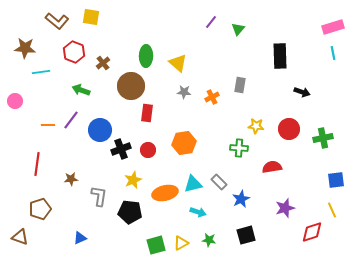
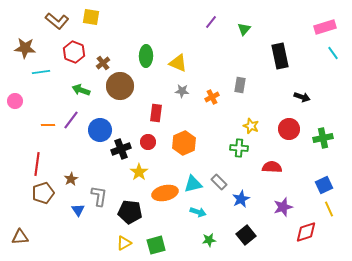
pink rectangle at (333, 27): moved 8 px left
green triangle at (238, 29): moved 6 px right
cyan line at (333, 53): rotated 24 degrees counterclockwise
black rectangle at (280, 56): rotated 10 degrees counterclockwise
yellow triangle at (178, 63): rotated 18 degrees counterclockwise
brown circle at (131, 86): moved 11 px left
gray star at (184, 92): moved 2 px left, 1 px up
black arrow at (302, 92): moved 5 px down
red rectangle at (147, 113): moved 9 px right
yellow star at (256, 126): moved 5 px left; rotated 14 degrees clockwise
orange hexagon at (184, 143): rotated 15 degrees counterclockwise
red circle at (148, 150): moved 8 px up
red semicircle at (272, 167): rotated 12 degrees clockwise
brown star at (71, 179): rotated 24 degrees counterclockwise
yellow star at (133, 180): moved 6 px right, 8 px up; rotated 12 degrees counterclockwise
blue square at (336, 180): moved 12 px left, 5 px down; rotated 18 degrees counterclockwise
purple star at (285, 208): moved 2 px left, 1 px up
brown pentagon at (40, 209): moved 3 px right, 16 px up
yellow line at (332, 210): moved 3 px left, 1 px up
red diamond at (312, 232): moved 6 px left
black square at (246, 235): rotated 24 degrees counterclockwise
brown triangle at (20, 237): rotated 24 degrees counterclockwise
blue triangle at (80, 238): moved 2 px left, 28 px up; rotated 40 degrees counterclockwise
green star at (209, 240): rotated 16 degrees counterclockwise
yellow triangle at (181, 243): moved 57 px left
